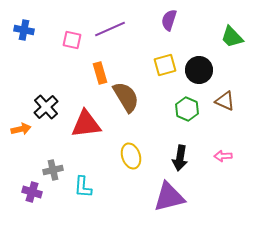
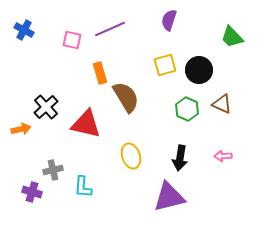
blue cross: rotated 18 degrees clockwise
brown triangle: moved 3 px left, 3 px down
red triangle: rotated 20 degrees clockwise
